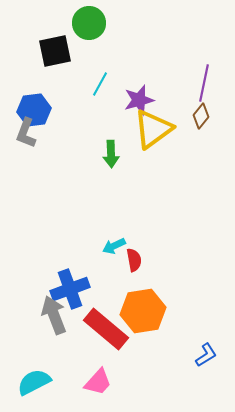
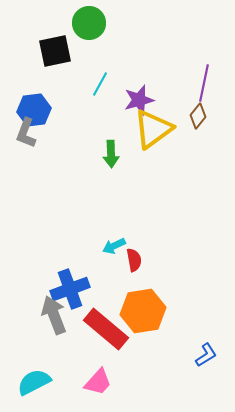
brown diamond: moved 3 px left
